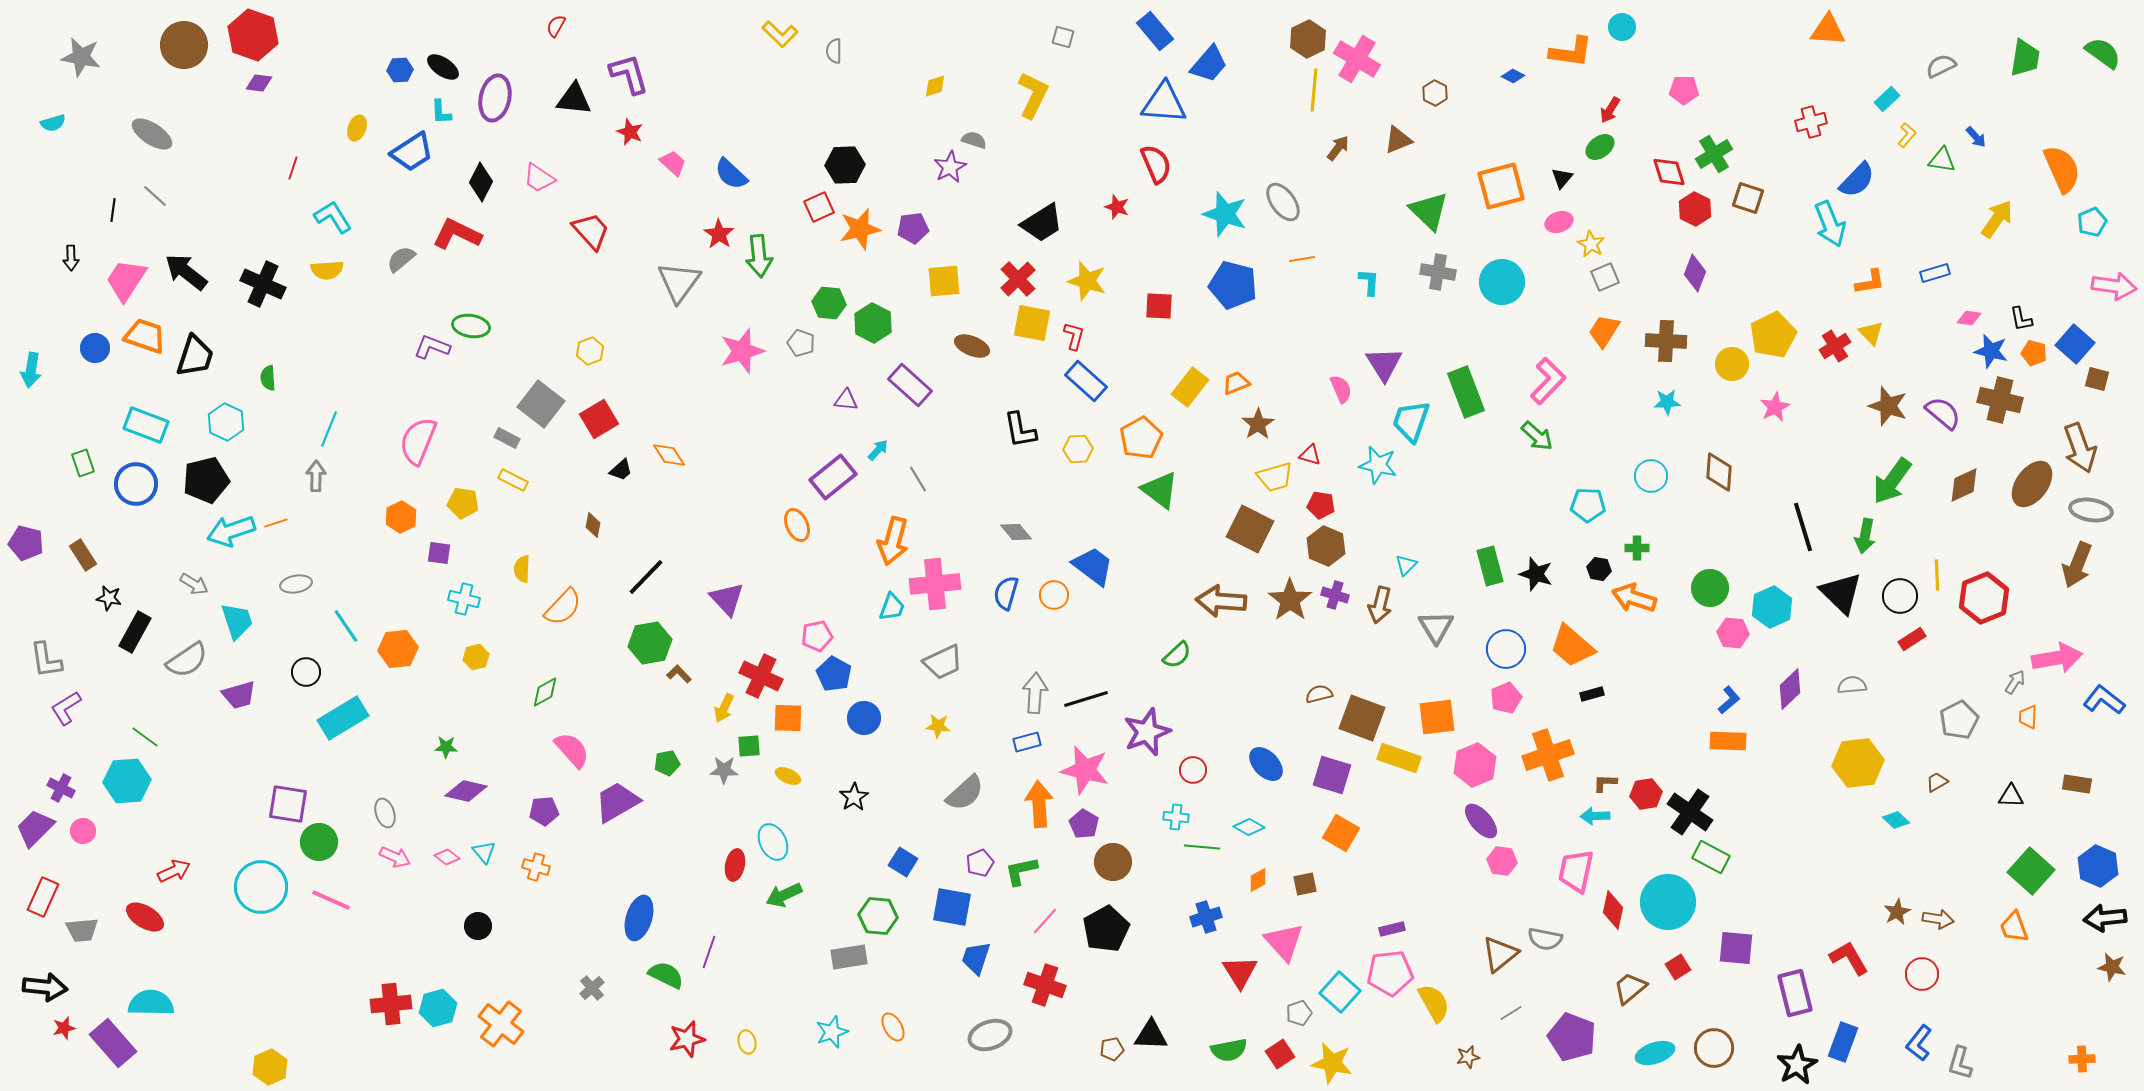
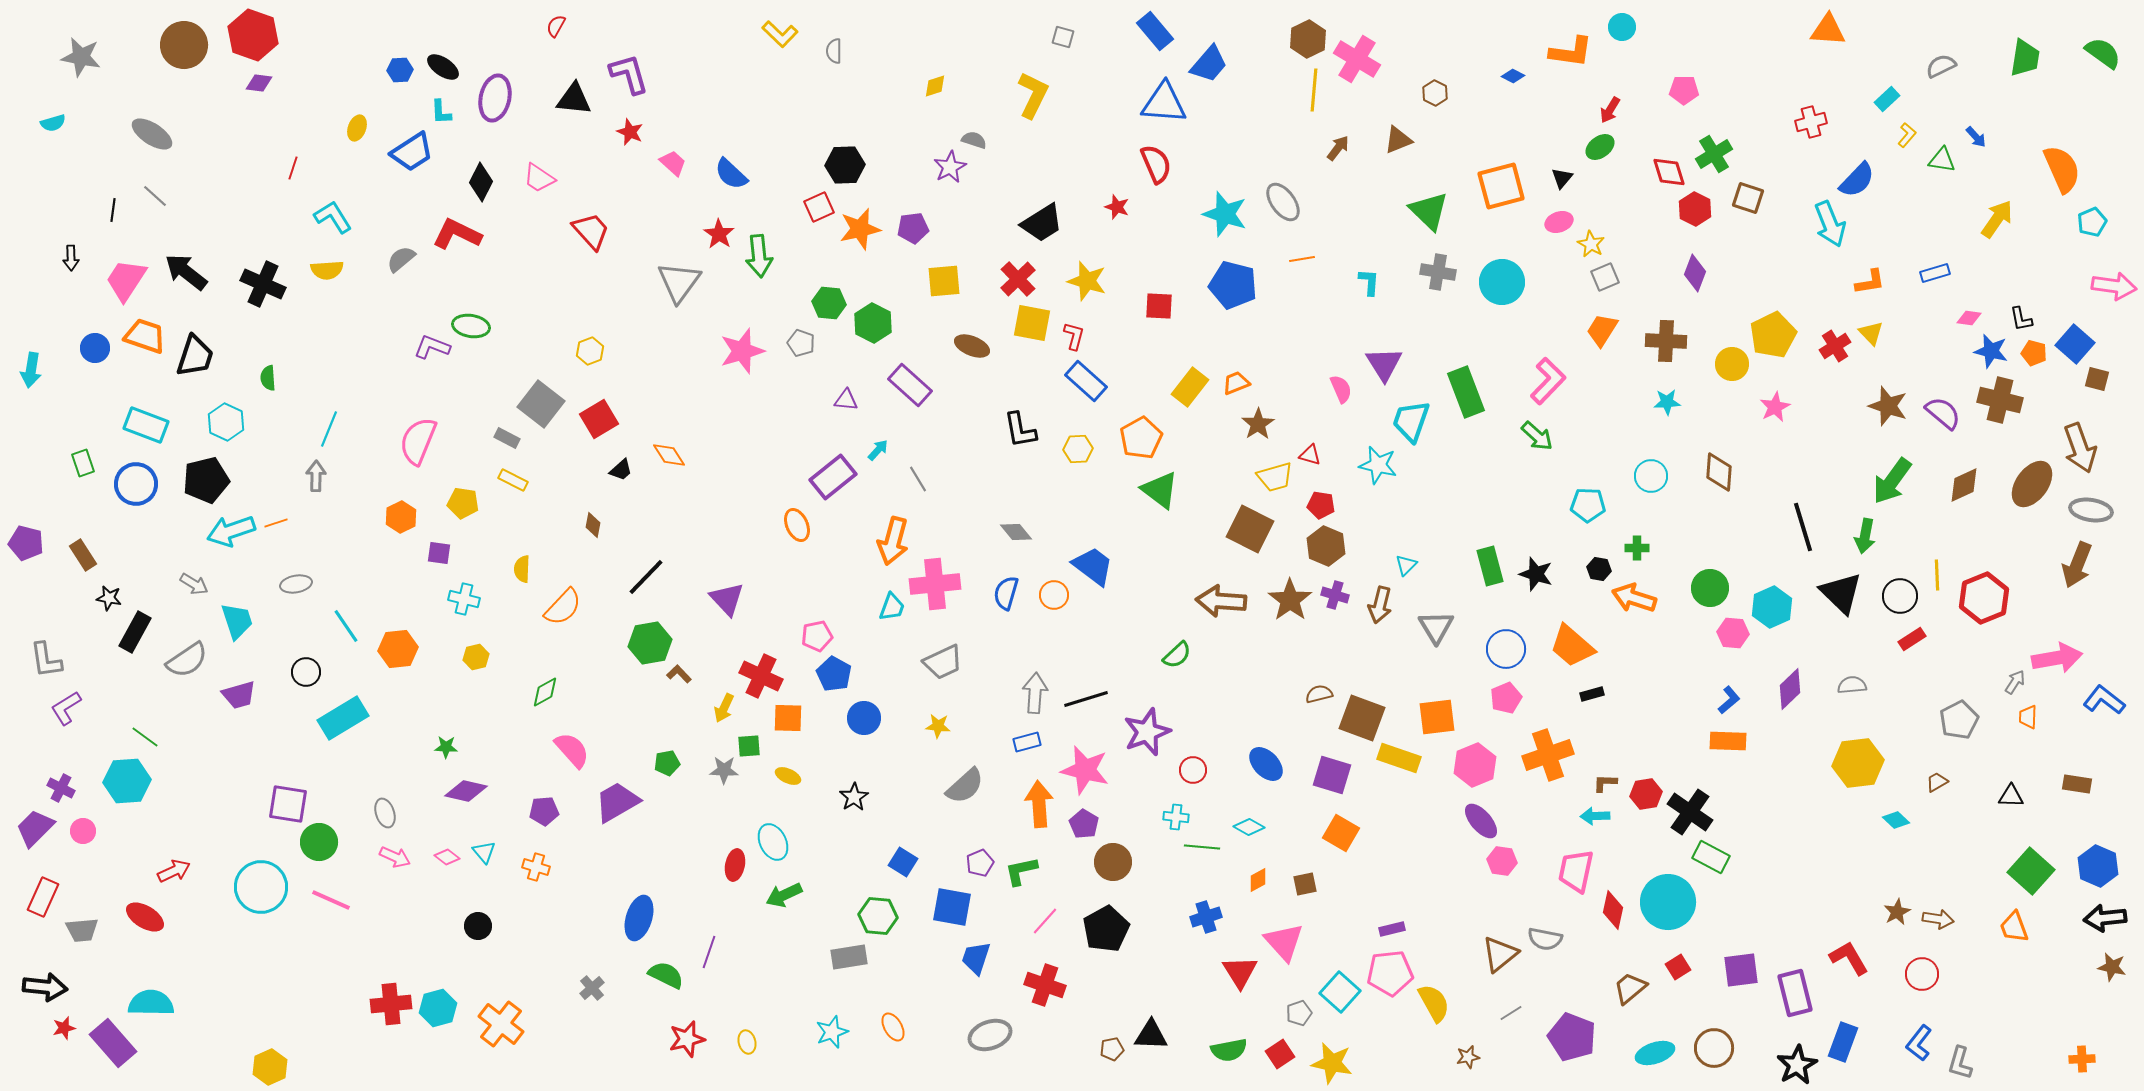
orange trapezoid at (1604, 331): moved 2 px left, 1 px up
gray semicircle at (965, 793): moved 7 px up
purple square at (1736, 948): moved 5 px right, 22 px down; rotated 12 degrees counterclockwise
